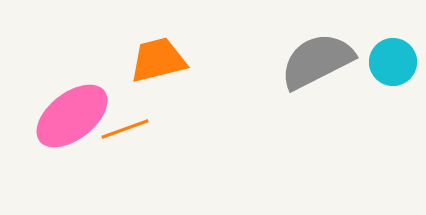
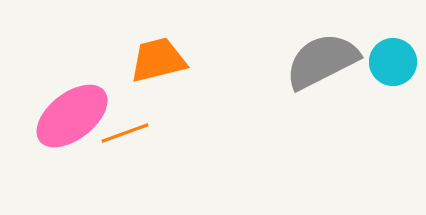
gray semicircle: moved 5 px right
orange line: moved 4 px down
